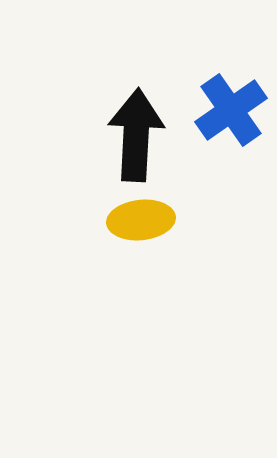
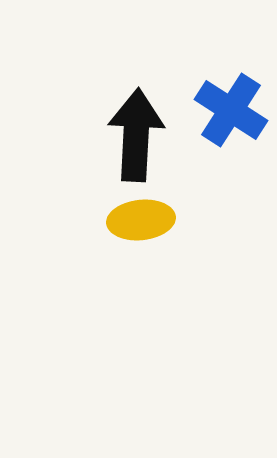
blue cross: rotated 22 degrees counterclockwise
